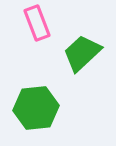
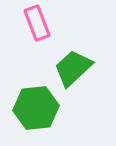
green trapezoid: moved 9 px left, 15 px down
